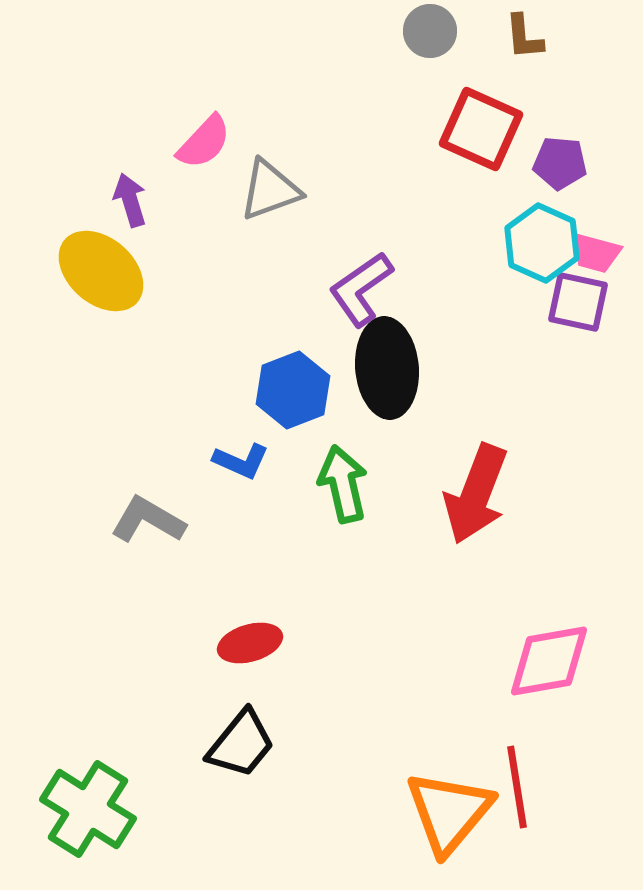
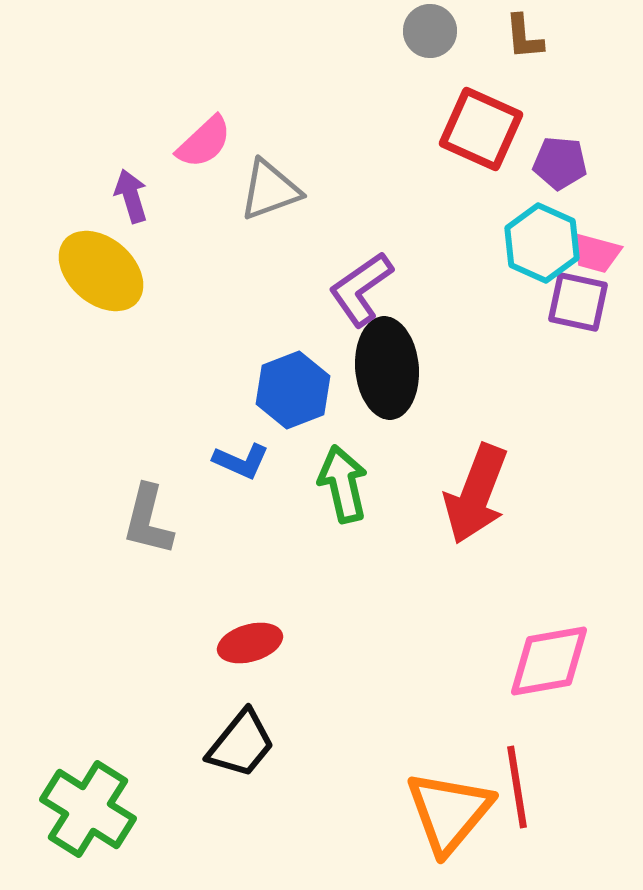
pink semicircle: rotated 4 degrees clockwise
purple arrow: moved 1 px right, 4 px up
gray L-shape: rotated 106 degrees counterclockwise
